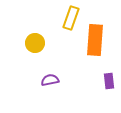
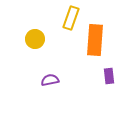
yellow circle: moved 4 px up
purple rectangle: moved 5 px up
